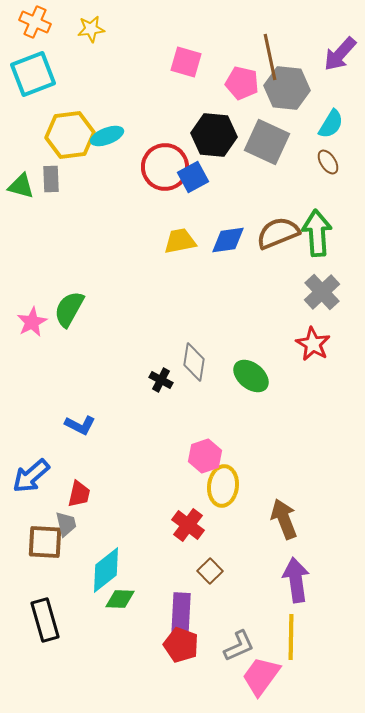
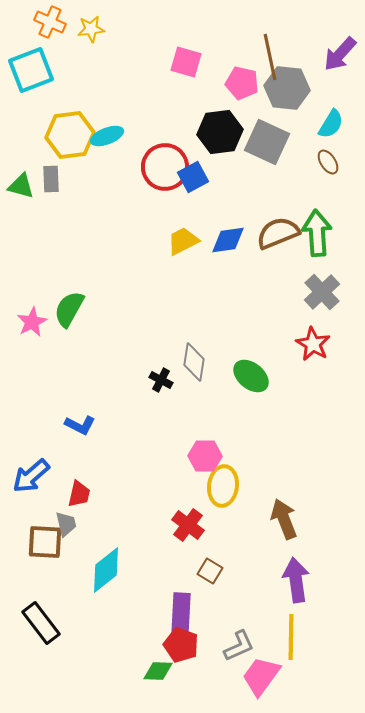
orange cross at (35, 22): moved 15 px right
cyan square at (33, 74): moved 2 px left, 4 px up
black hexagon at (214, 135): moved 6 px right, 3 px up; rotated 12 degrees counterclockwise
yellow trapezoid at (180, 241): moved 3 px right; rotated 16 degrees counterclockwise
pink hexagon at (205, 456): rotated 20 degrees clockwise
brown square at (210, 571): rotated 15 degrees counterclockwise
green diamond at (120, 599): moved 38 px right, 72 px down
black rectangle at (45, 620): moved 4 px left, 3 px down; rotated 21 degrees counterclockwise
